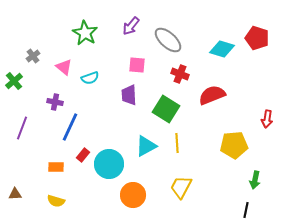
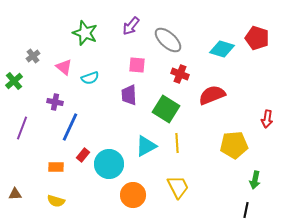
green star: rotated 10 degrees counterclockwise
yellow trapezoid: moved 3 px left; rotated 125 degrees clockwise
